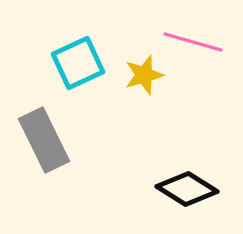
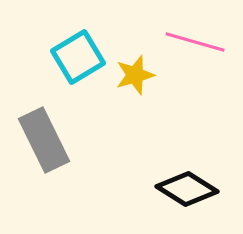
pink line: moved 2 px right
cyan square: moved 6 px up; rotated 6 degrees counterclockwise
yellow star: moved 9 px left
